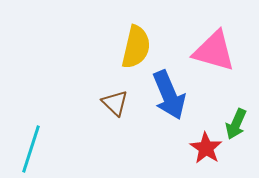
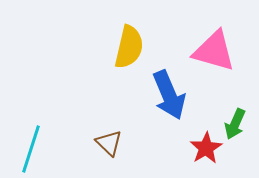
yellow semicircle: moved 7 px left
brown triangle: moved 6 px left, 40 px down
green arrow: moved 1 px left
red star: rotated 8 degrees clockwise
